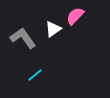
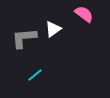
pink semicircle: moved 9 px right, 2 px up; rotated 84 degrees clockwise
gray L-shape: moved 1 px right; rotated 60 degrees counterclockwise
